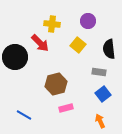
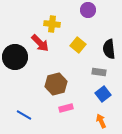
purple circle: moved 11 px up
orange arrow: moved 1 px right
